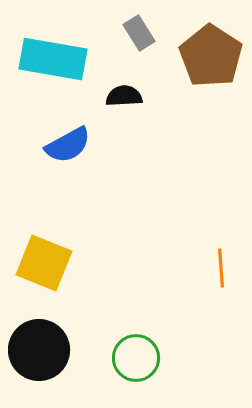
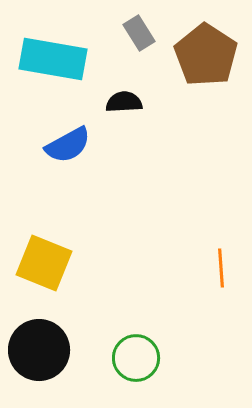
brown pentagon: moved 5 px left, 1 px up
black semicircle: moved 6 px down
